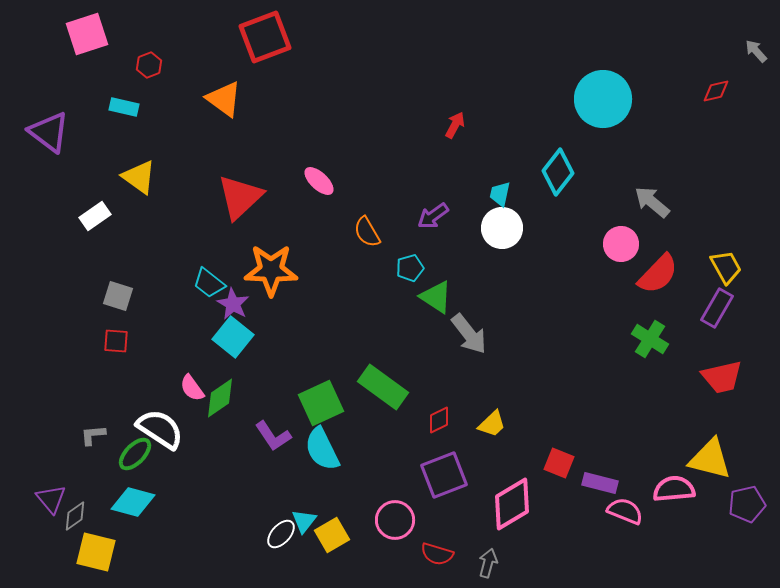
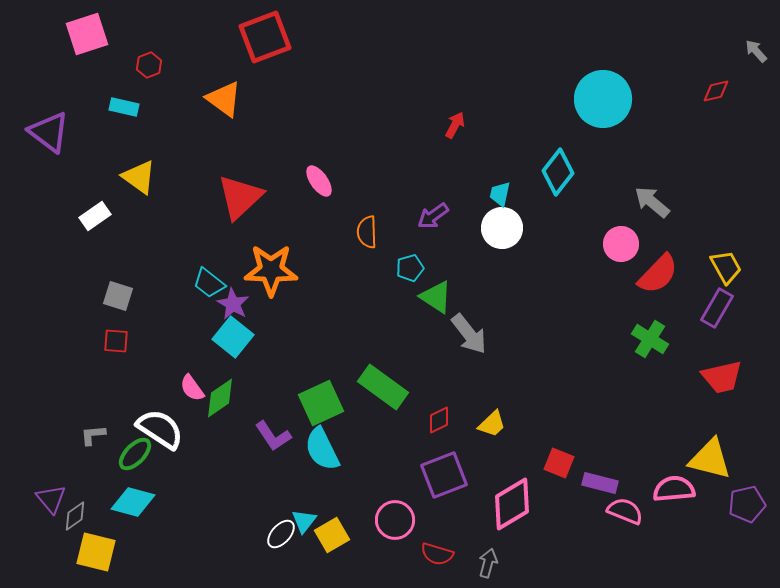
pink ellipse at (319, 181): rotated 12 degrees clockwise
orange semicircle at (367, 232): rotated 28 degrees clockwise
